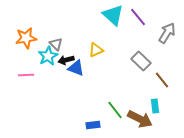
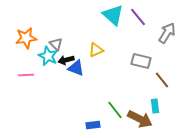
cyan star: rotated 18 degrees counterclockwise
gray rectangle: rotated 30 degrees counterclockwise
